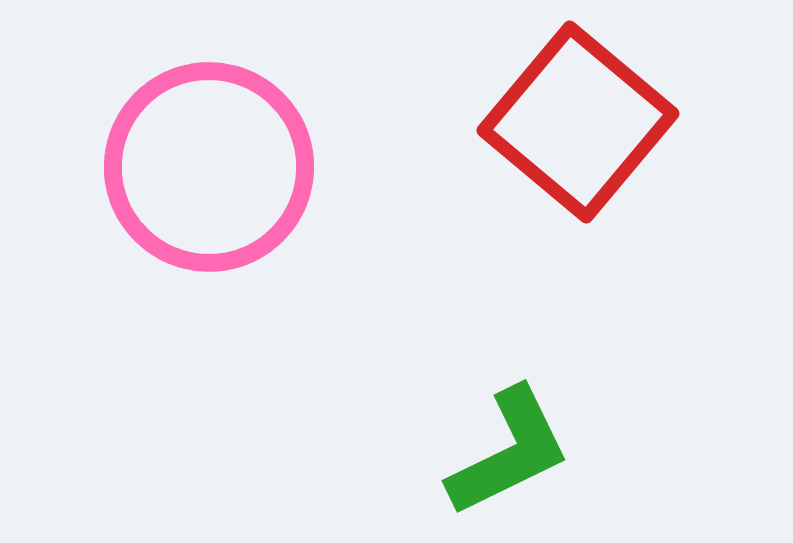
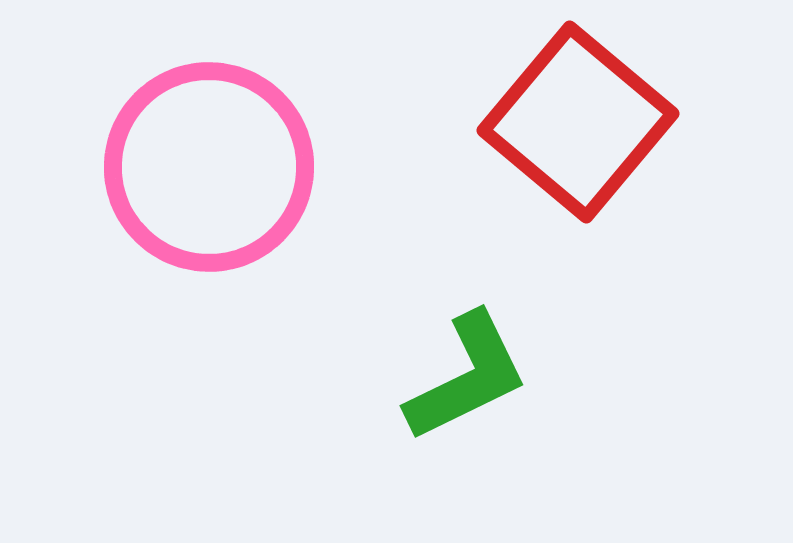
green L-shape: moved 42 px left, 75 px up
